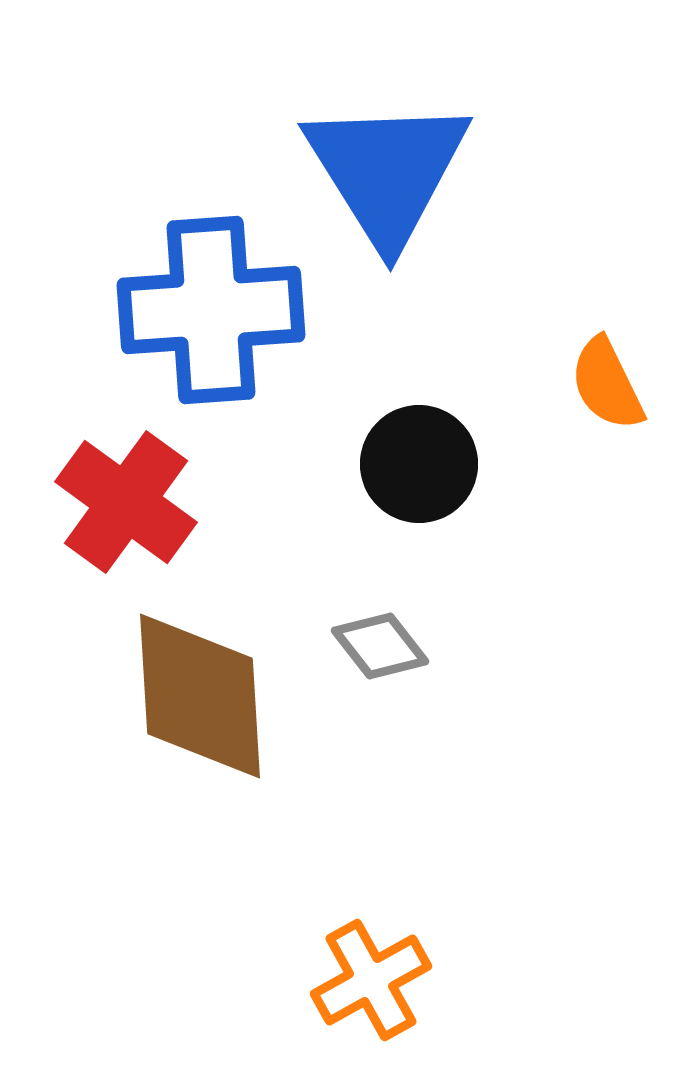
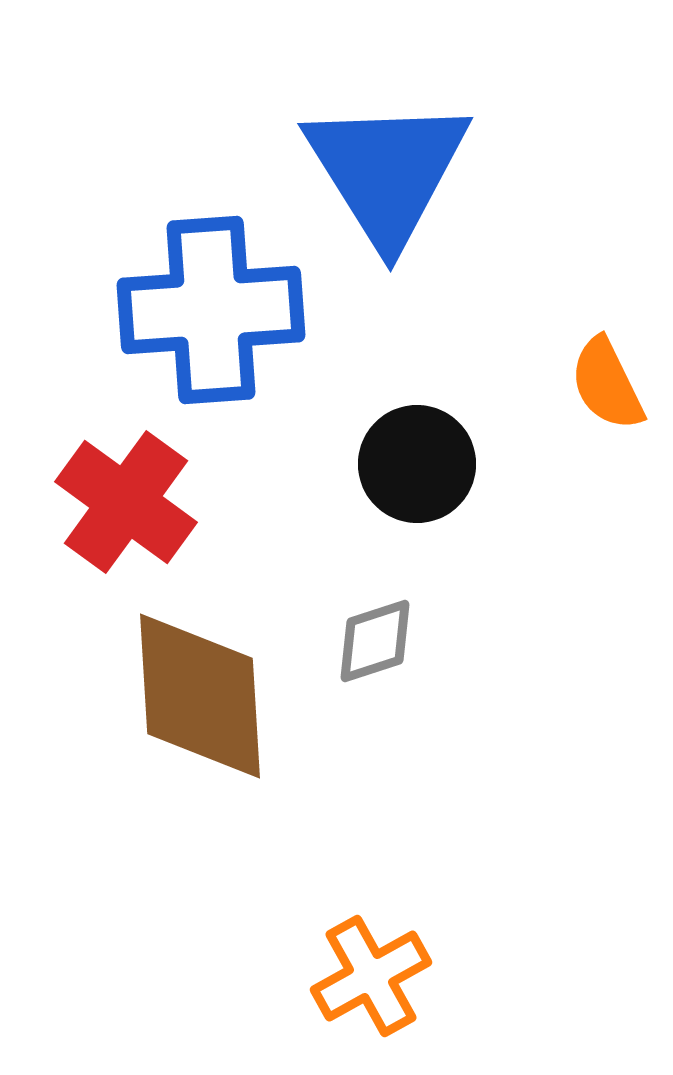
black circle: moved 2 px left
gray diamond: moved 5 px left, 5 px up; rotated 70 degrees counterclockwise
orange cross: moved 4 px up
